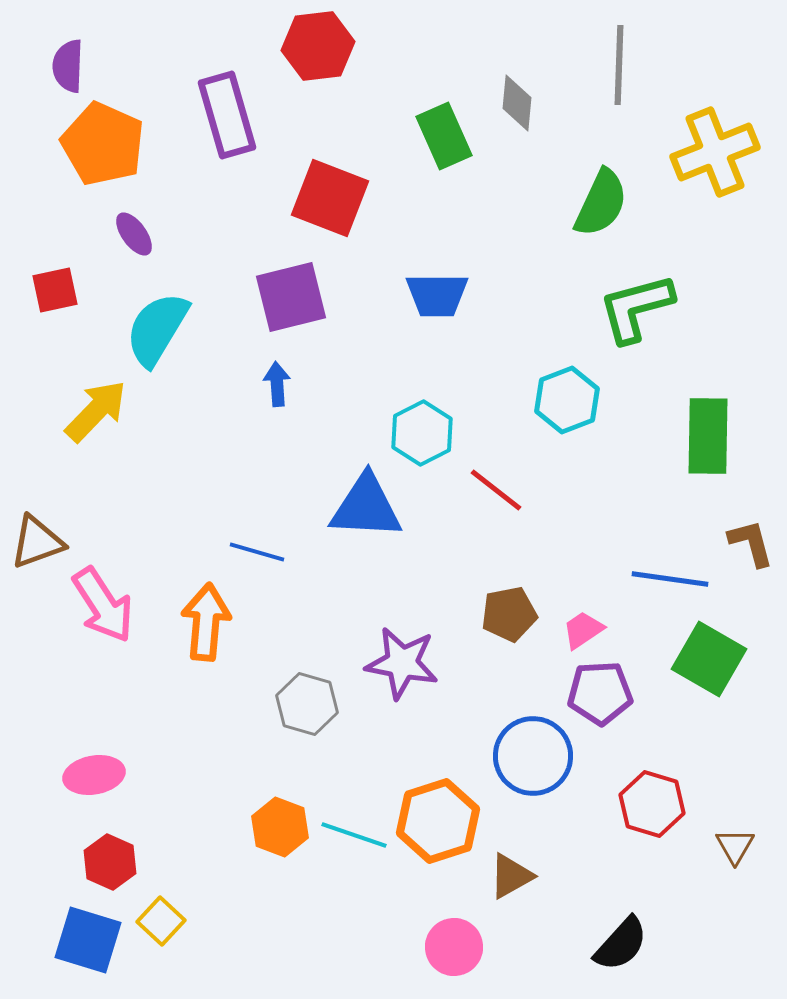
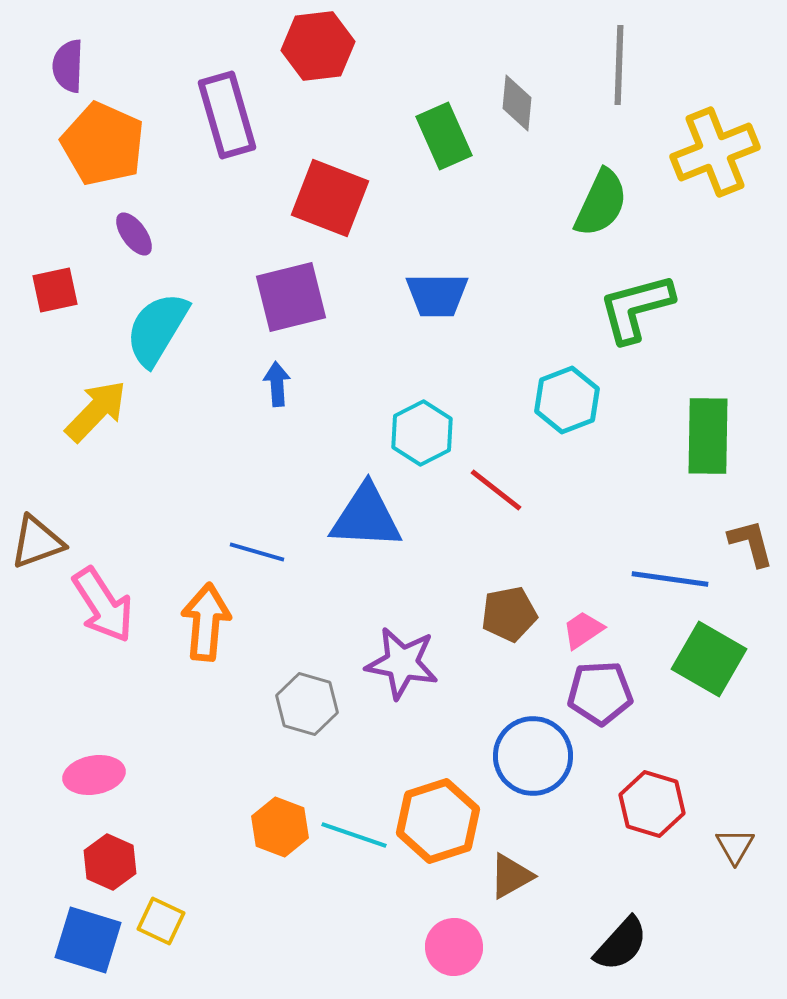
blue triangle at (366, 507): moved 10 px down
yellow square at (161, 921): rotated 18 degrees counterclockwise
